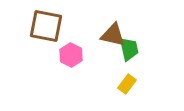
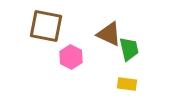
brown triangle: moved 4 px left, 1 px up; rotated 12 degrees clockwise
pink hexagon: moved 2 px down
yellow rectangle: rotated 60 degrees clockwise
